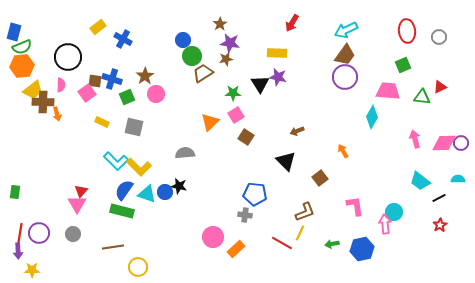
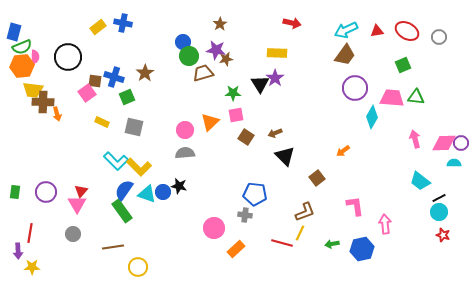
red arrow at (292, 23): rotated 108 degrees counterclockwise
red ellipse at (407, 31): rotated 55 degrees counterclockwise
blue cross at (123, 39): moved 16 px up; rotated 18 degrees counterclockwise
blue circle at (183, 40): moved 2 px down
purple star at (230, 43): moved 14 px left, 7 px down
green circle at (192, 56): moved 3 px left
brown trapezoid at (203, 73): rotated 15 degrees clockwise
brown star at (145, 76): moved 3 px up
purple star at (278, 77): moved 3 px left, 1 px down; rotated 24 degrees clockwise
purple circle at (345, 77): moved 10 px right, 11 px down
blue cross at (112, 79): moved 2 px right, 2 px up
pink semicircle at (61, 85): moved 26 px left, 28 px up
red triangle at (440, 87): moved 63 px left, 56 px up; rotated 16 degrees clockwise
yellow trapezoid at (33, 90): rotated 45 degrees clockwise
pink trapezoid at (388, 91): moved 4 px right, 7 px down
pink circle at (156, 94): moved 29 px right, 36 px down
green triangle at (422, 97): moved 6 px left
pink square at (236, 115): rotated 21 degrees clockwise
brown arrow at (297, 131): moved 22 px left, 2 px down
orange arrow at (343, 151): rotated 96 degrees counterclockwise
black triangle at (286, 161): moved 1 px left, 5 px up
brown square at (320, 178): moved 3 px left
cyan semicircle at (458, 179): moved 4 px left, 16 px up
blue circle at (165, 192): moved 2 px left
green rectangle at (122, 211): rotated 40 degrees clockwise
cyan circle at (394, 212): moved 45 px right
red star at (440, 225): moved 3 px right, 10 px down; rotated 24 degrees counterclockwise
red line at (20, 233): moved 10 px right
purple circle at (39, 233): moved 7 px right, 41 px up
pink circle at (213, 237): moved 1 px right, 9 px up
red line at (282, 243): rotated 15 degrees counterclockwise
yellow star at (32, 270): moved 3 px up
